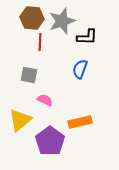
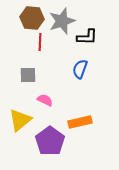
gray square: moved 1 px left; rotated 12 degrees counterclockwise
